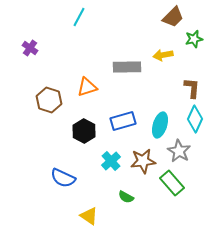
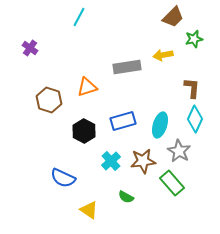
gray rectangle: rotated 8 degrees counterclockwise
yellow triangle: moved 6 px up
